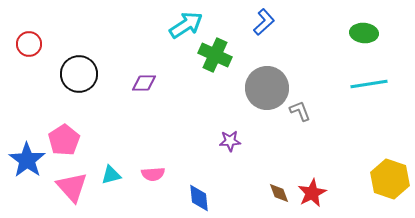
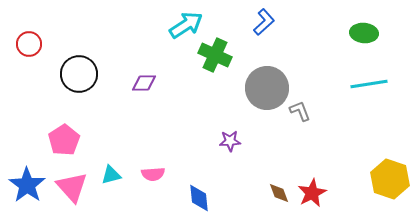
blue star: moved 25 px down
